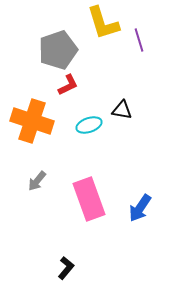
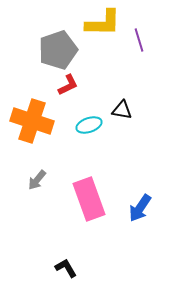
yellow L-shape: rotated 72 degrees counterclockwise
gray arrow: moved 1 px up
black L-shape: rotated 70 degrees counterclockwise
